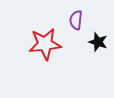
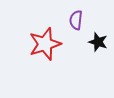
red star: rotated 12 degrees counterclockwise
